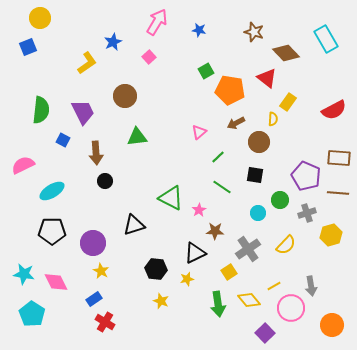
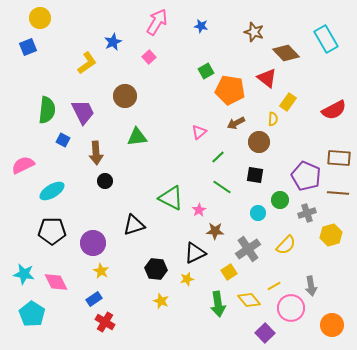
blue star at (199, 30): moved 2 px right, 4 px up
green semicircle at (41, 110): moved 6 px right
